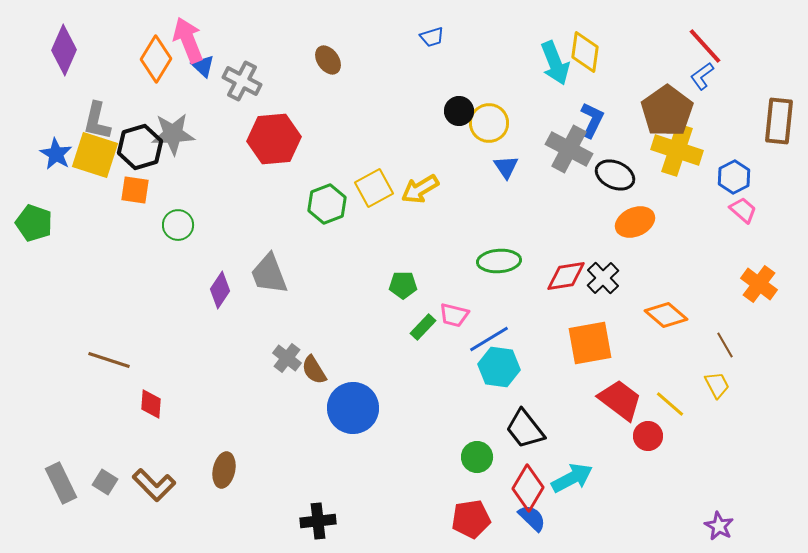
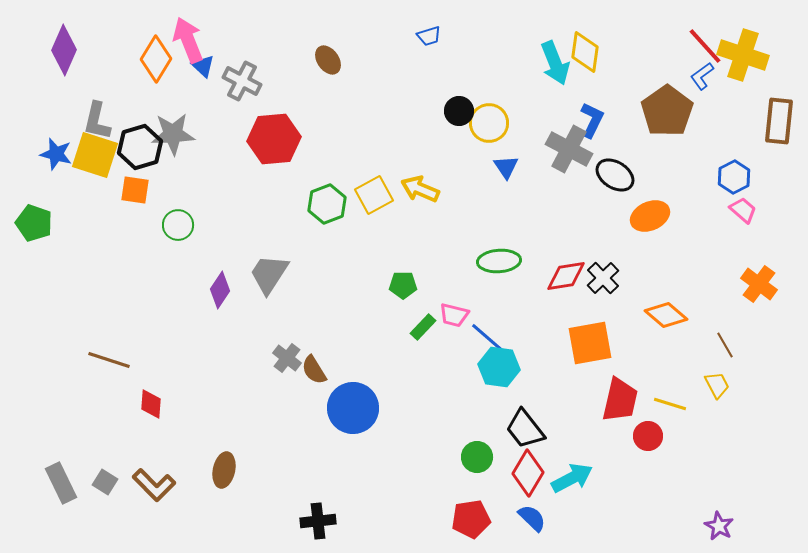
blue trapezoid at (432, 37): moved 3 px left, 1 px up
yellow cross at (677, 150): moved 66 px right, 95 px up
blue star at (56, 154): rotated 16 degrees counterclockwise
black ellipse at (615, 175): rotated 9 degrees clockwise
yellow square at (374, 188): moved 7 px down
yellow arrow at (420, 189): rotated 54 degrees clockwise
orange ellipse at (635, 222): moved 15 px right, 6 px up
gray trapezoid at (269, 274): rotated 54 degrees clockwise
blue line at (489, 339): rotated 72 degrees clockwise
red trapezoid at (620, 400): rotated 66 degrees clockwise
yellow line at (670, 404): rotated 24 degrees counterclockwise
red diamond at (528, 488): moved 15 px up
